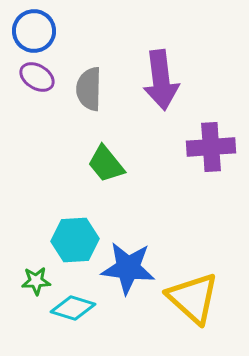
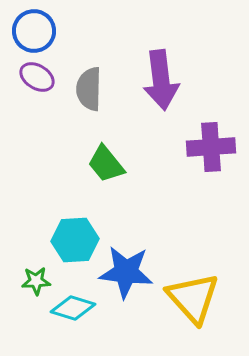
blue star: moved 2 px left, 4 px down
yellow triangle: rotated 6 degrees clockwise
